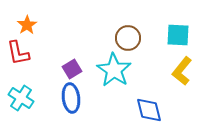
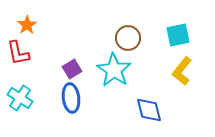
cyan square: rotated 15 degrees counterclockwise
cyan cross: moved 1 px left
